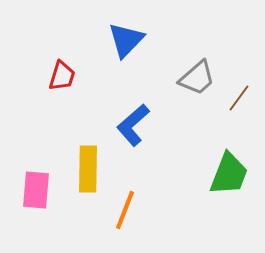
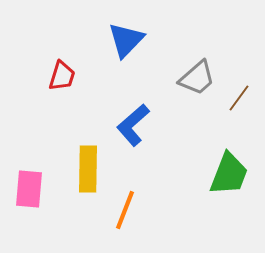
pink rectangle: moved 7 px left, 1 px up
